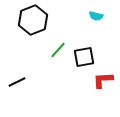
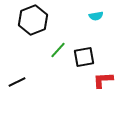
cyan semicircle: rotated 24 degrees counterclockwise
